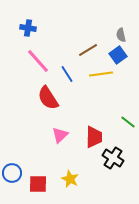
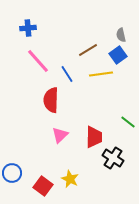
blue cross: rotated 14 degrees counterclockwise
red semicircle: moved 3 px right, 2 px down; rotated 35 degrees clockwise
red square: moved 5 px right, 2 px down; rotated 36 degrees clockwise
